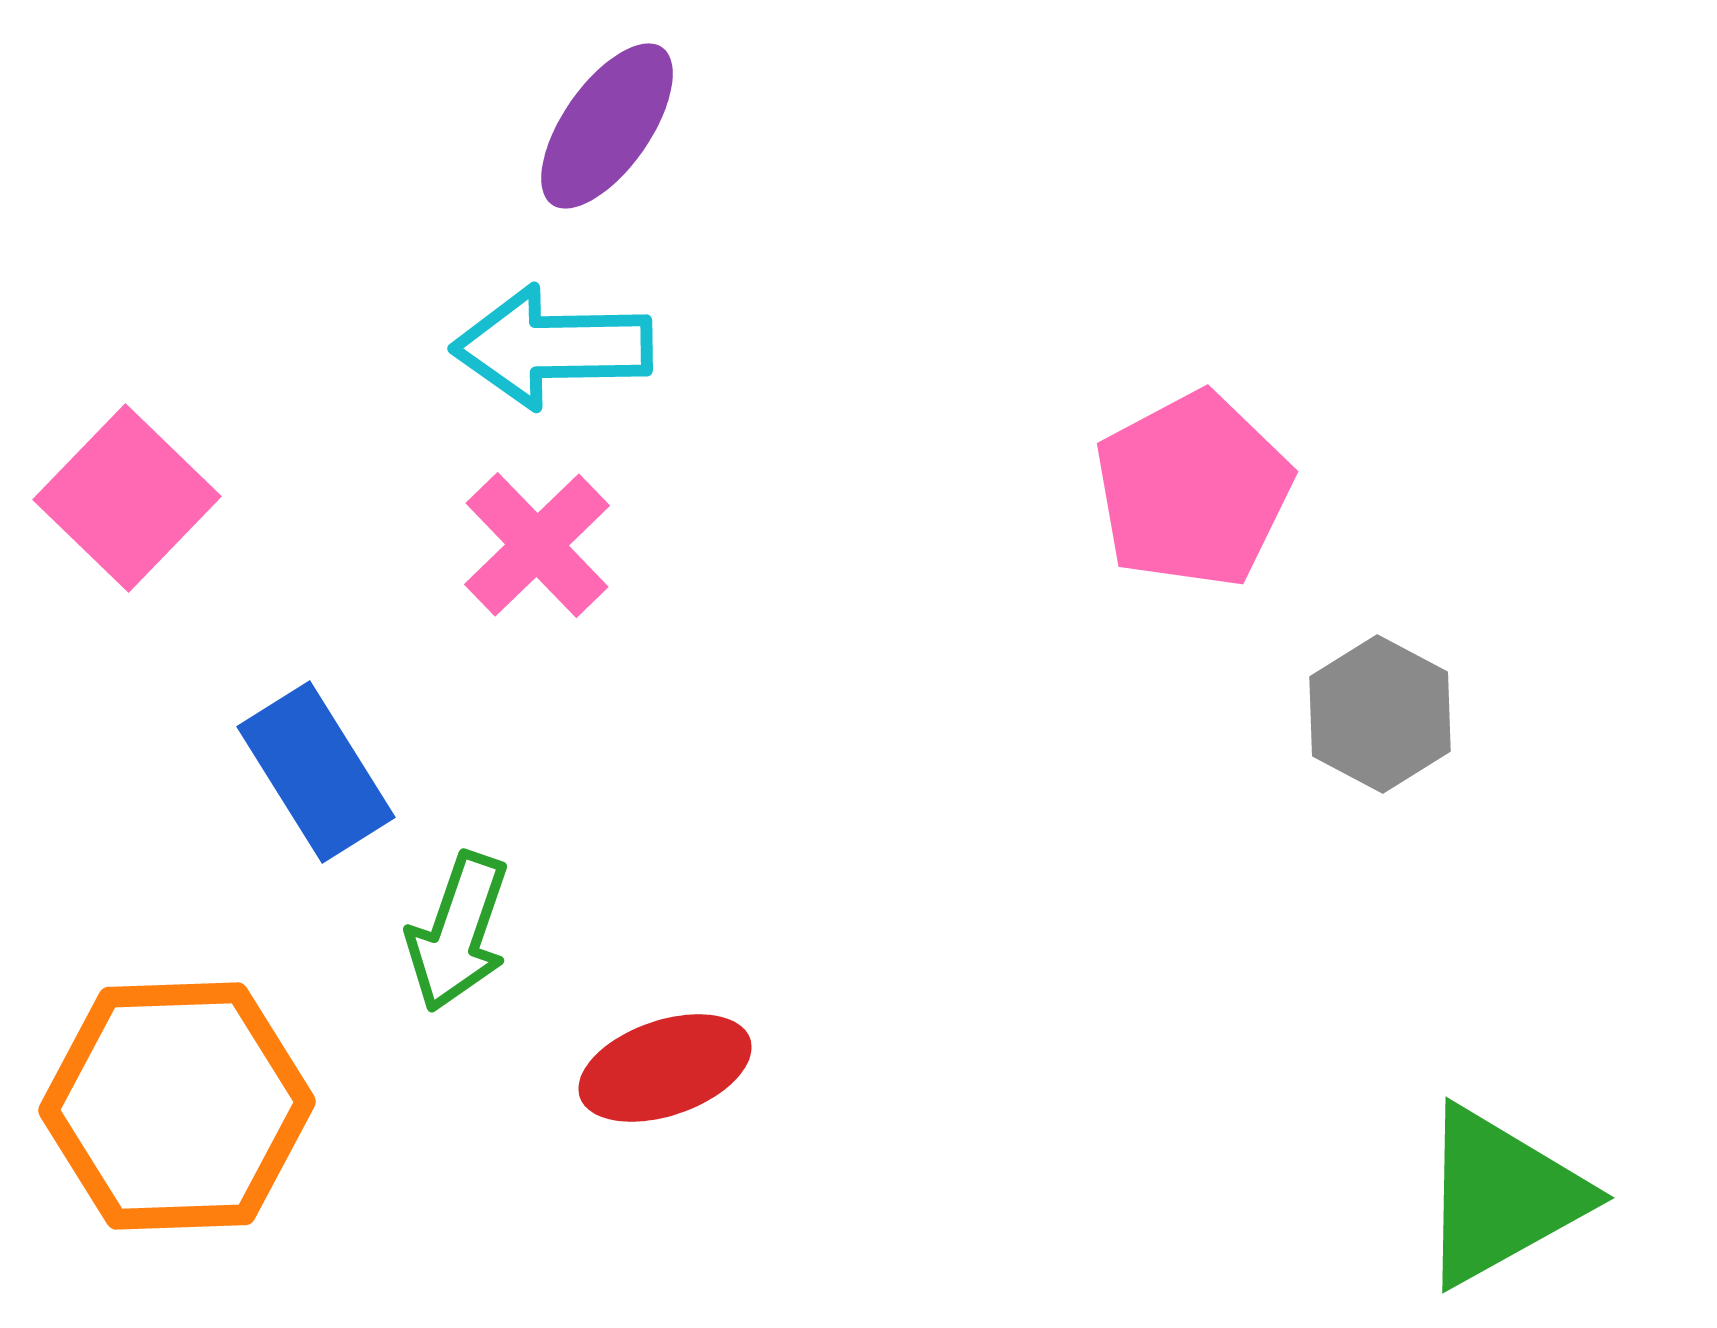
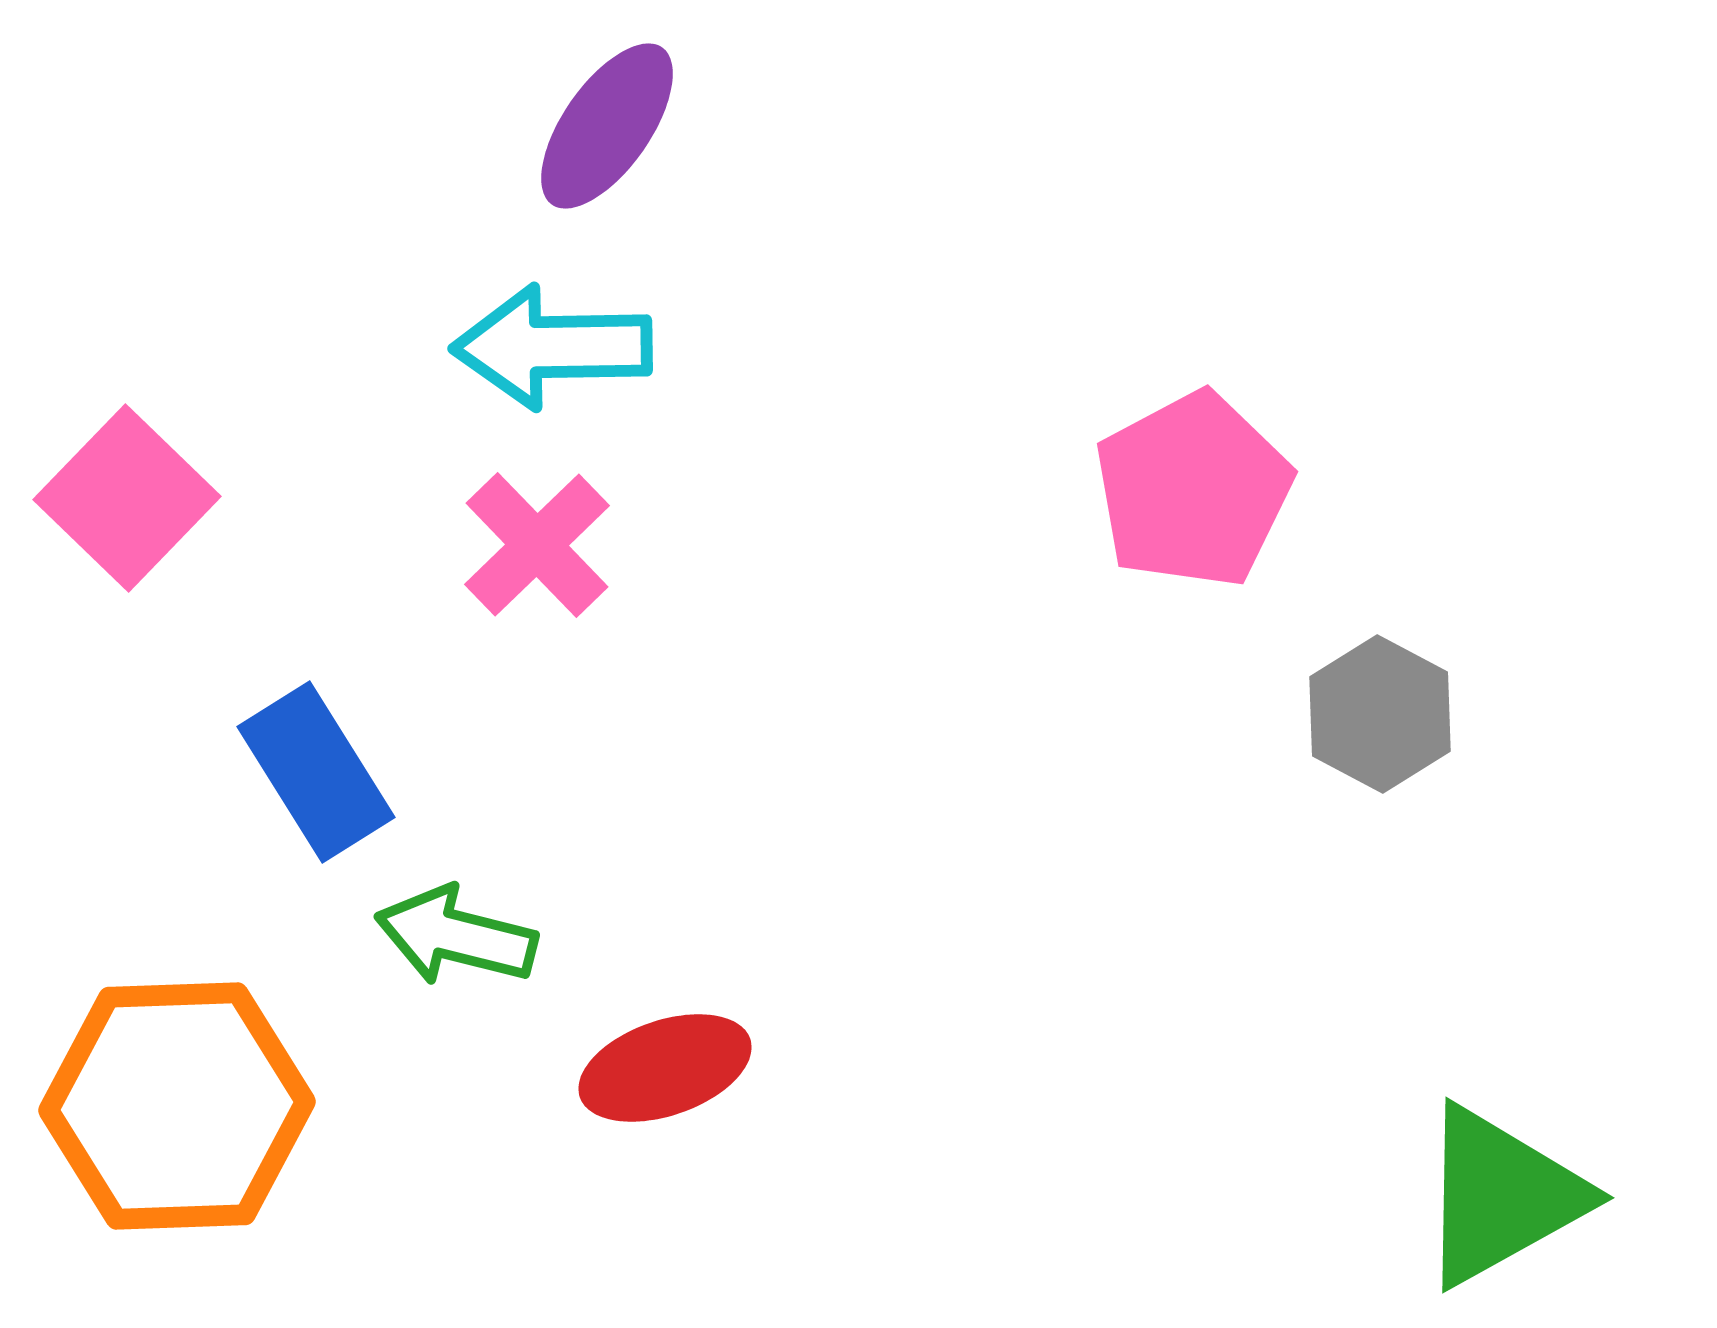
green arrow: moved 2 px left, 4 px down; rotated 85 degrees clockwise
